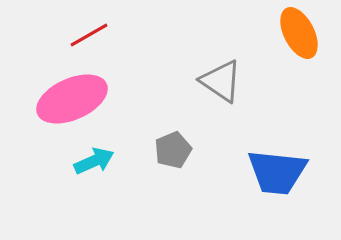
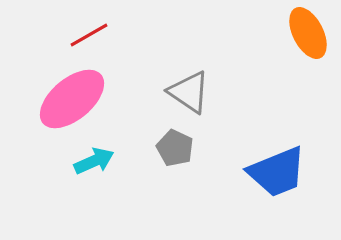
orange ellipse: moved 9 px right
gray triangle: moved 32 px left, 11 px down
pink ellipse: rotated 16 degrees counterclockwise
gray pentagon: moved 2 px right, 2 px up; rotated 24 degrees counterclockwise
blue trapezoid: rotated 28 degrees counterclockwise
